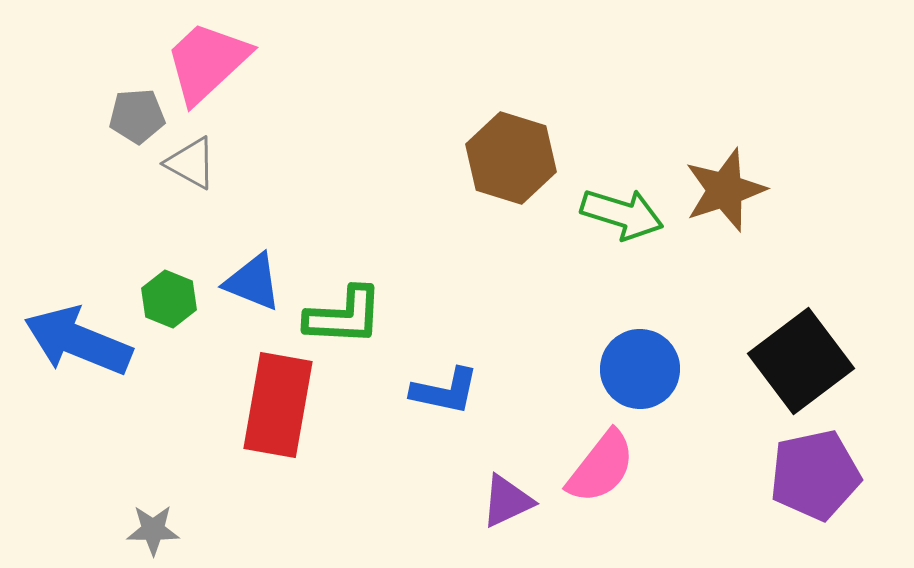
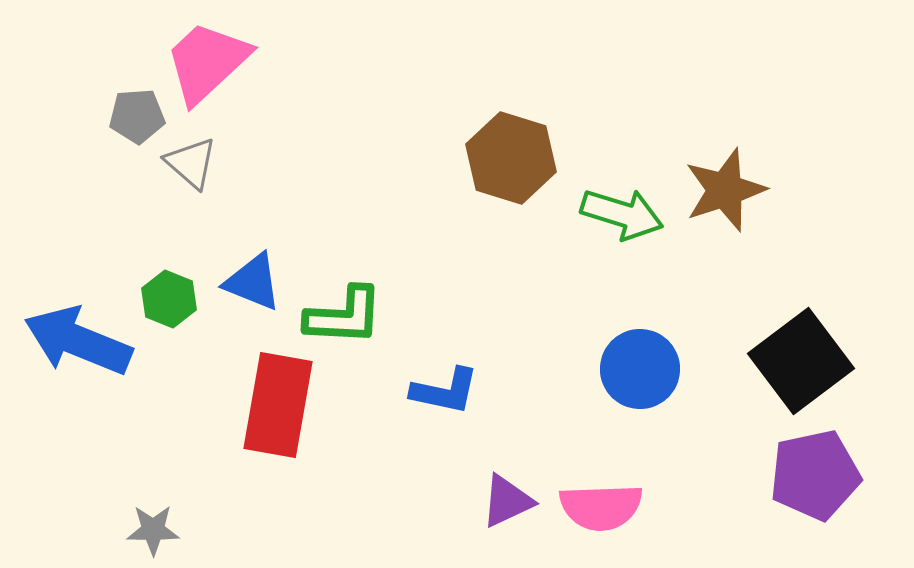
gray triangle: rotated 12 degrees clockwise
pink semicircle: moved 40 px down; rotated 50 degrees clockwise
